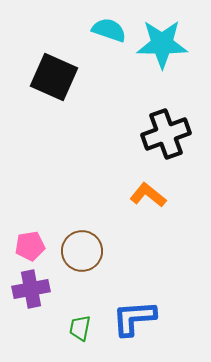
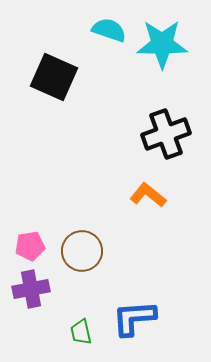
green trapezoid: moved 1 px right, 4 px down; rotated 24 degrees counterclockwise
